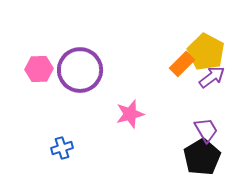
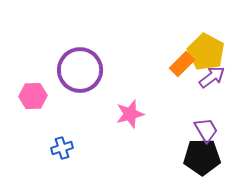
pink hexagon: moved 6 px left, 27 px down
black pentagon: rotated 30 degrees clockwise
